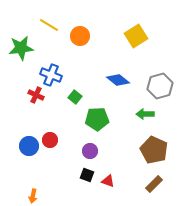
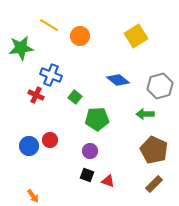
orange arrow: rotated 48 degrees counterclockwise
